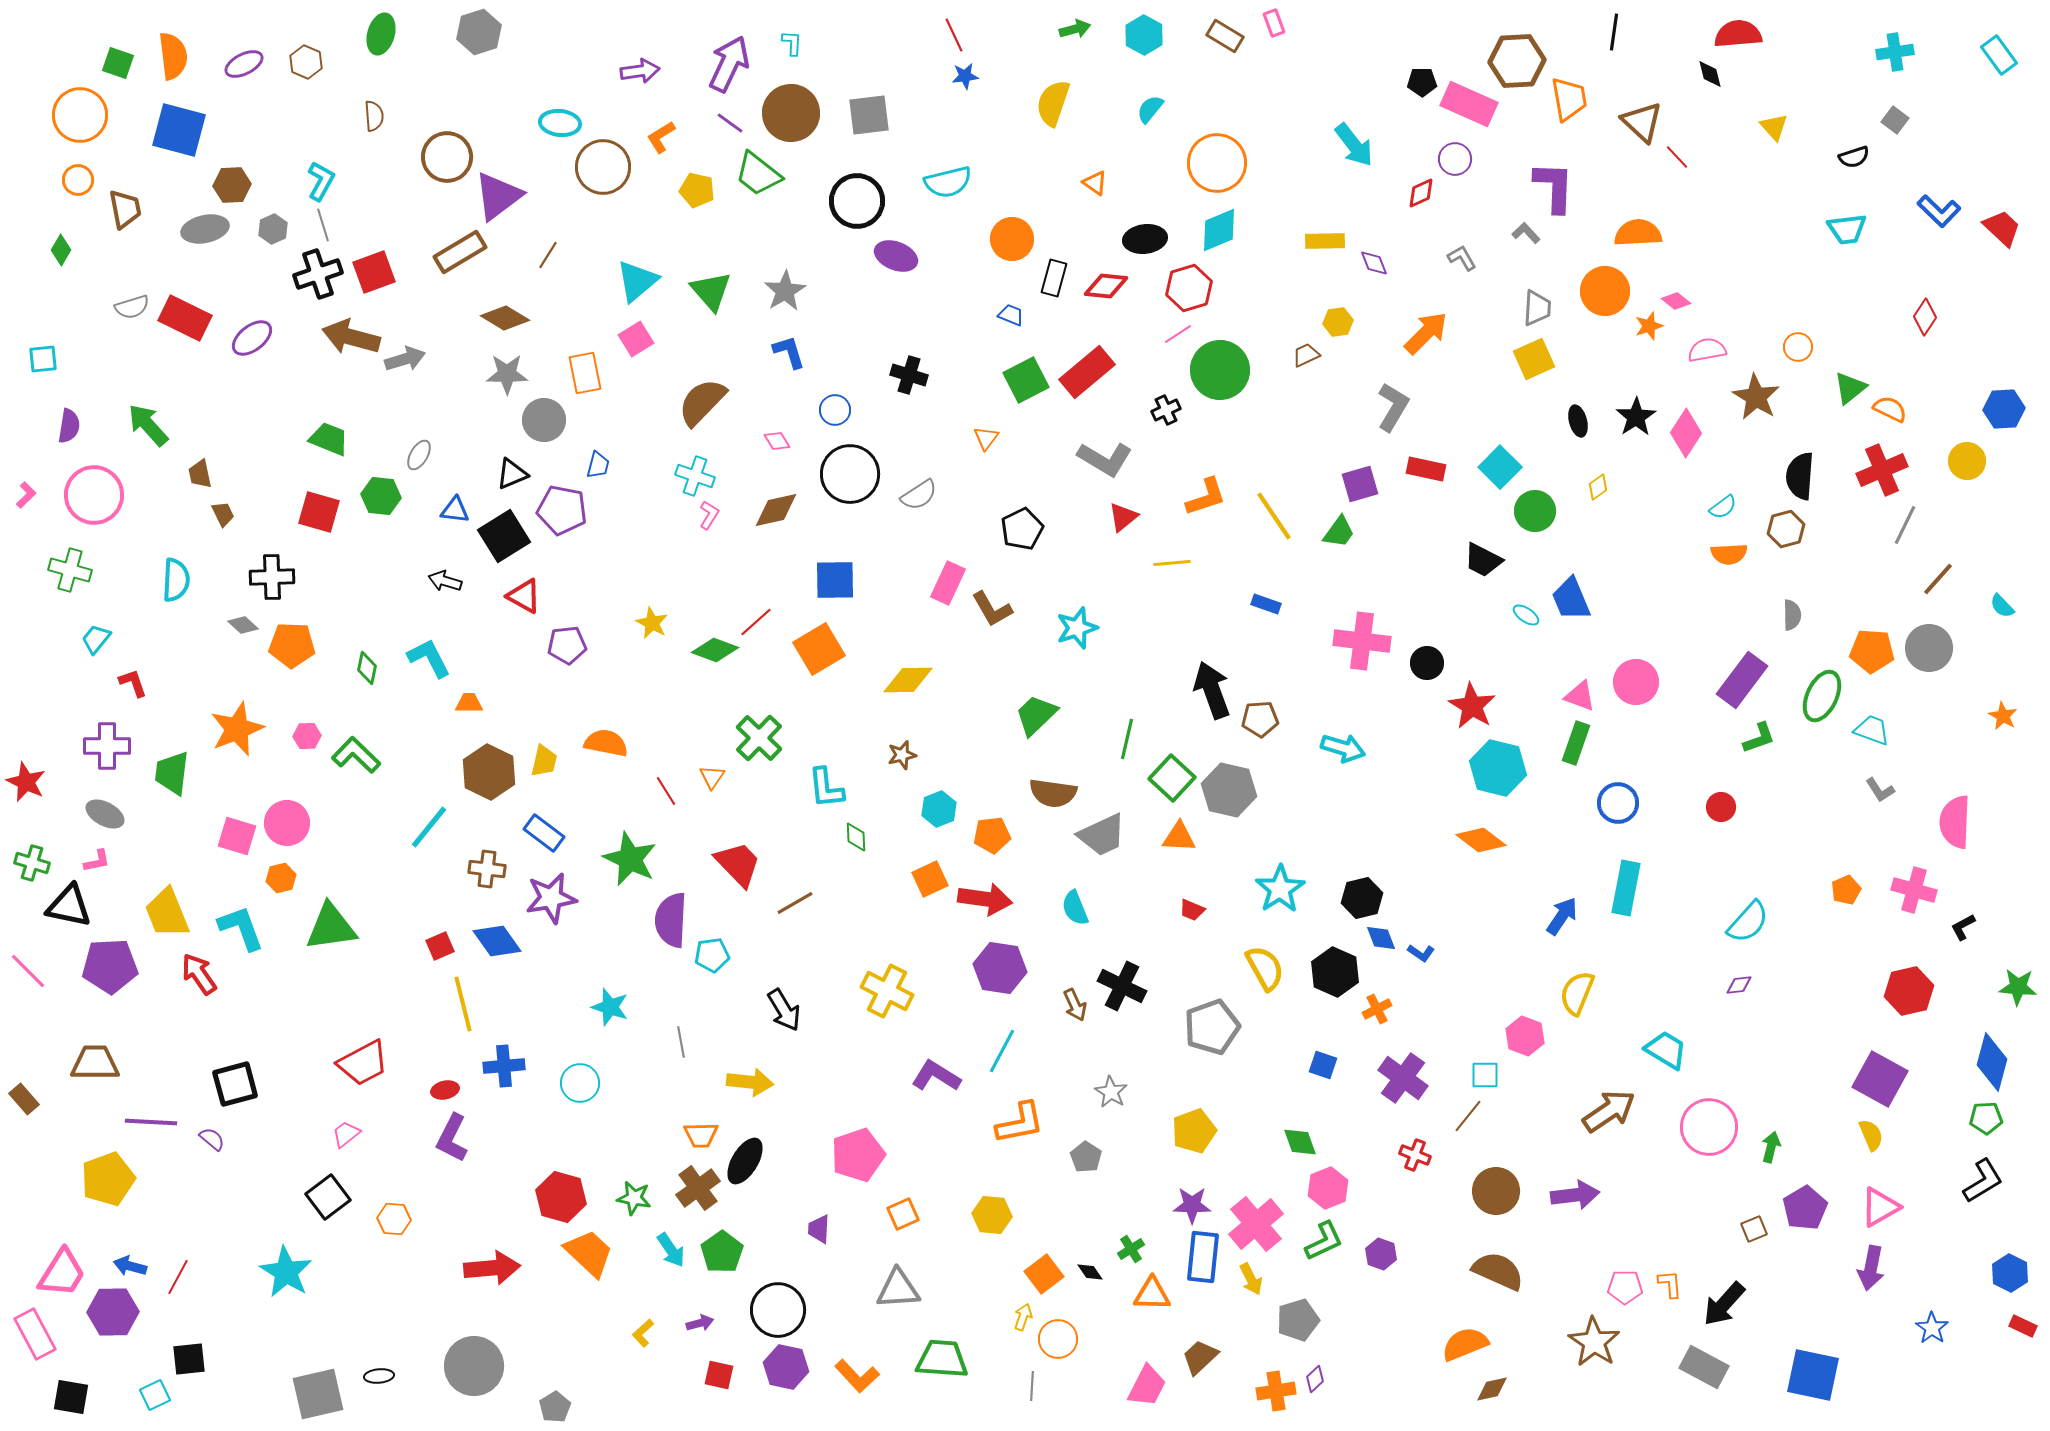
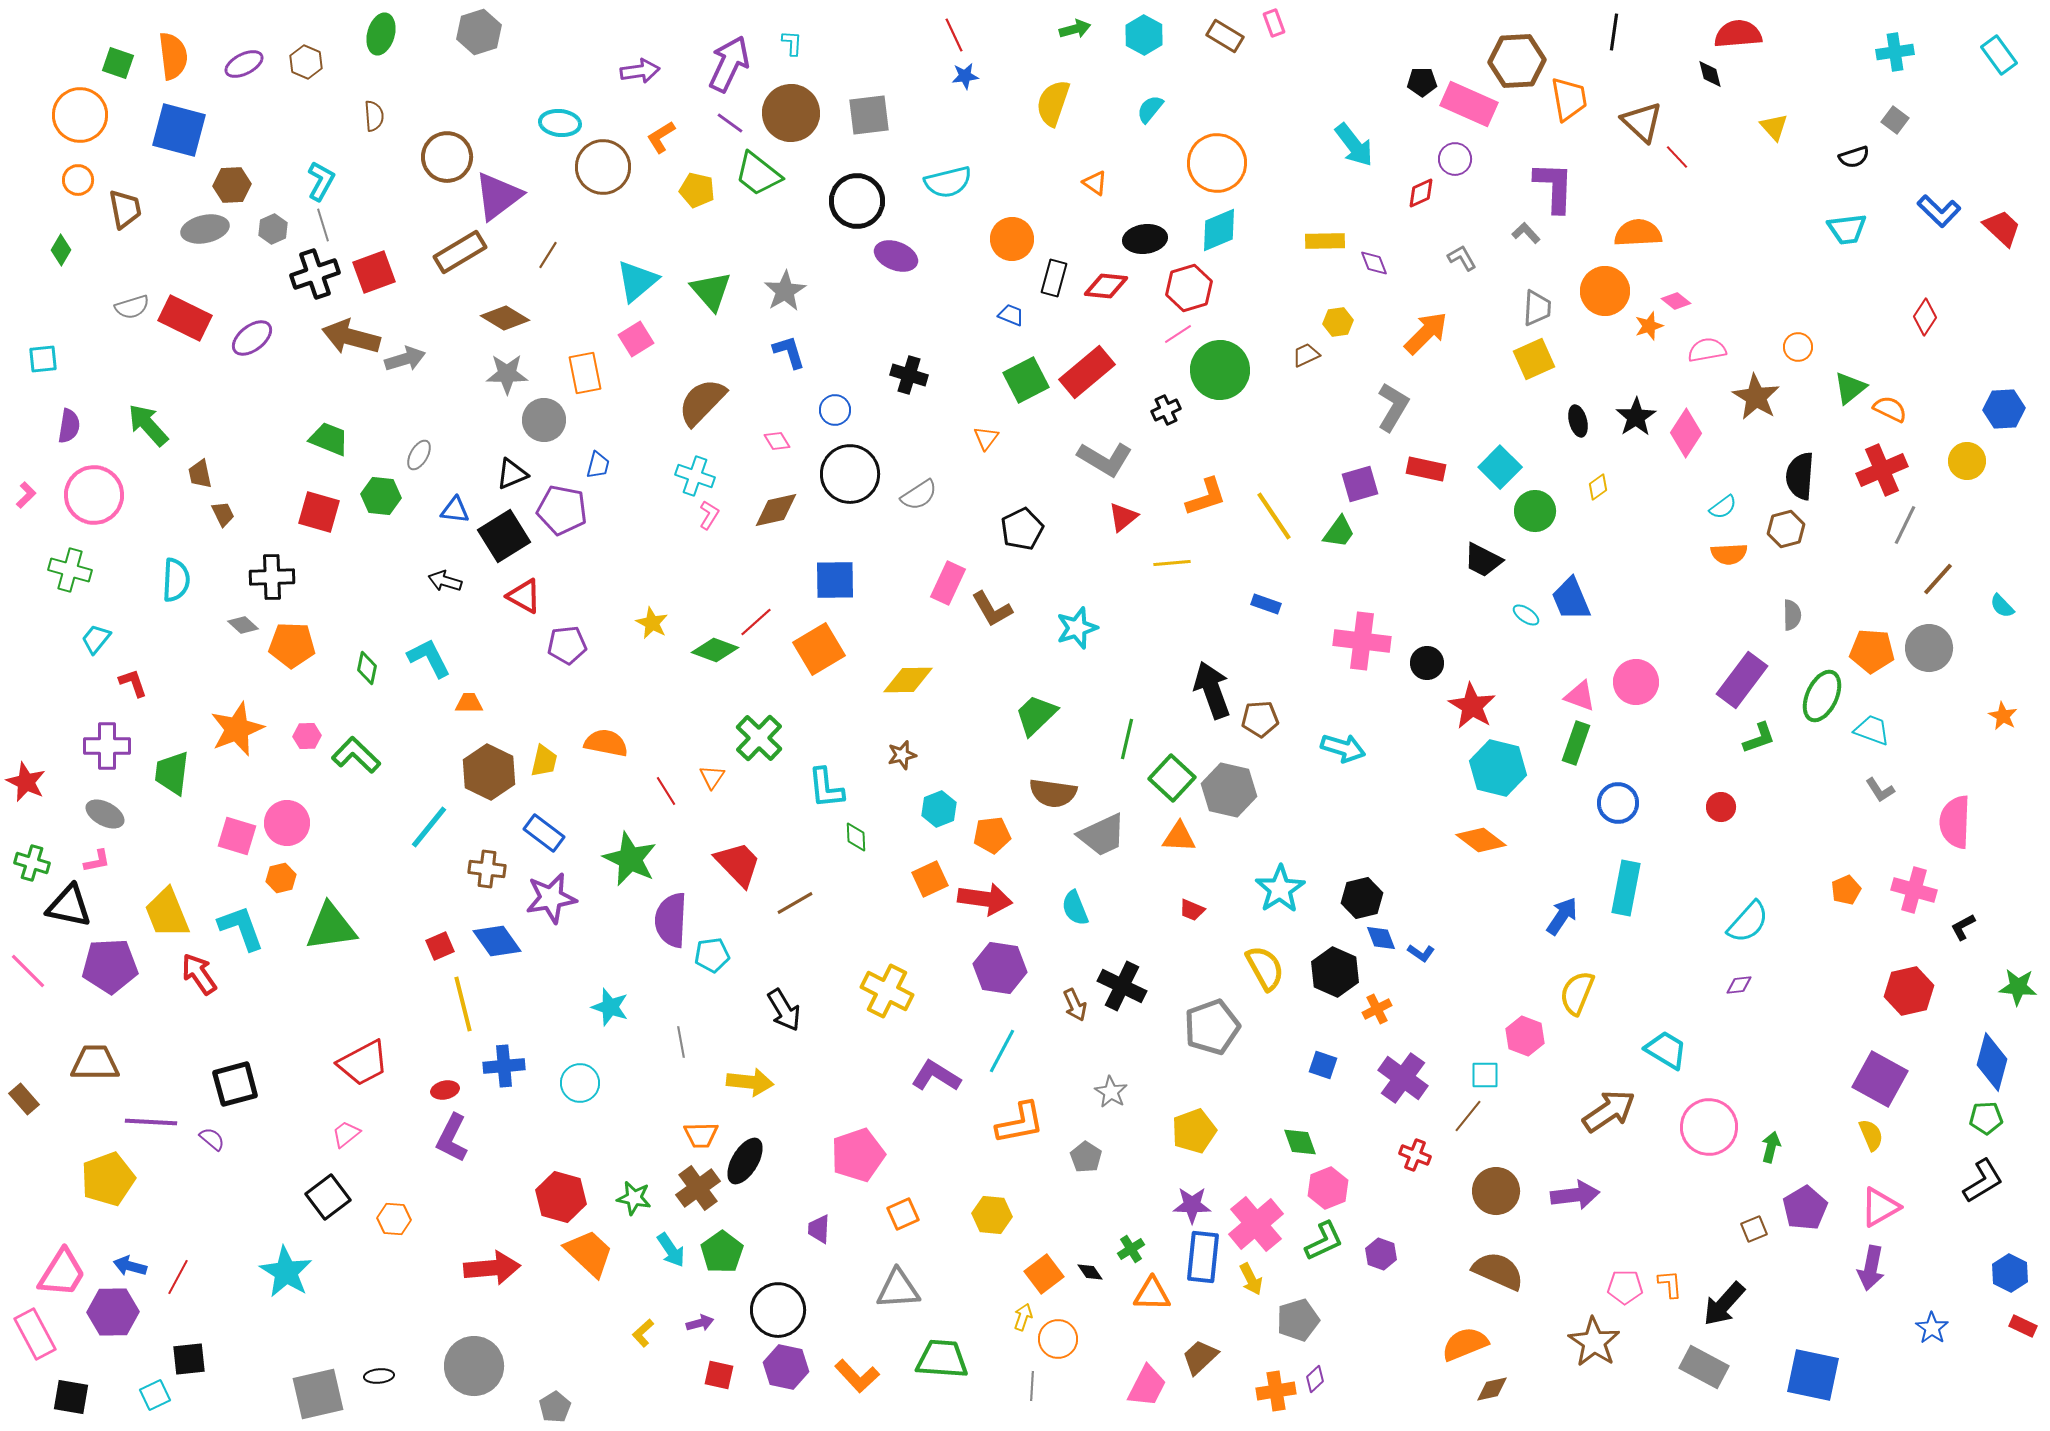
black cross at (318, 274): moved 3 px left
